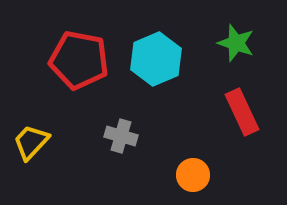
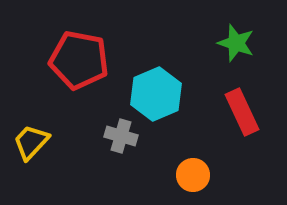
cyan hexagon: moved 35 px down
